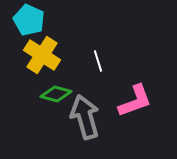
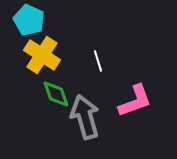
green diamond: rotated 56 degrees clockwise
